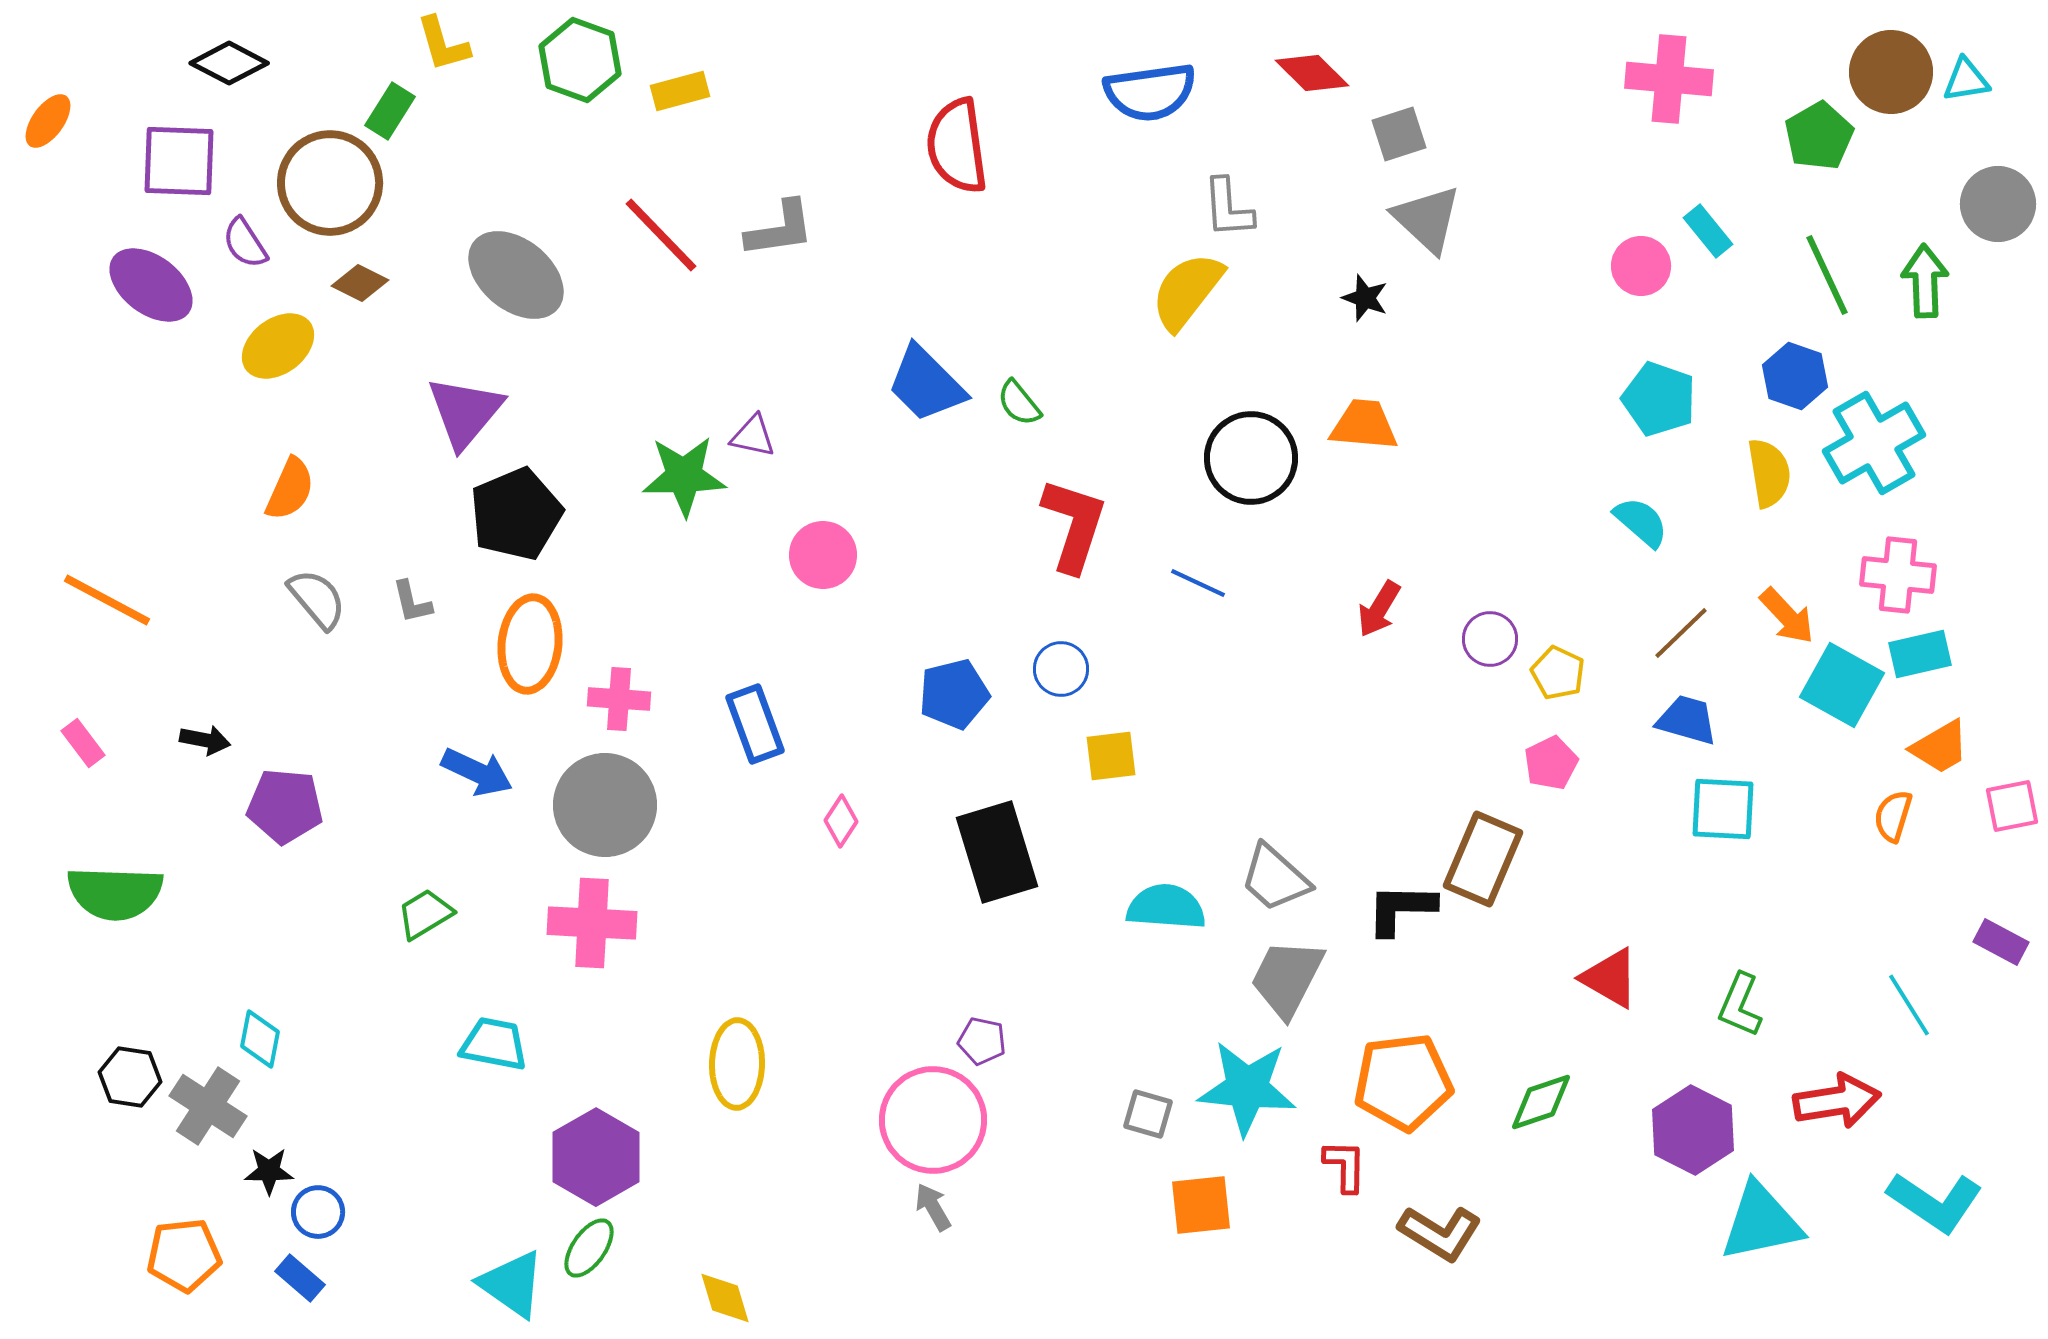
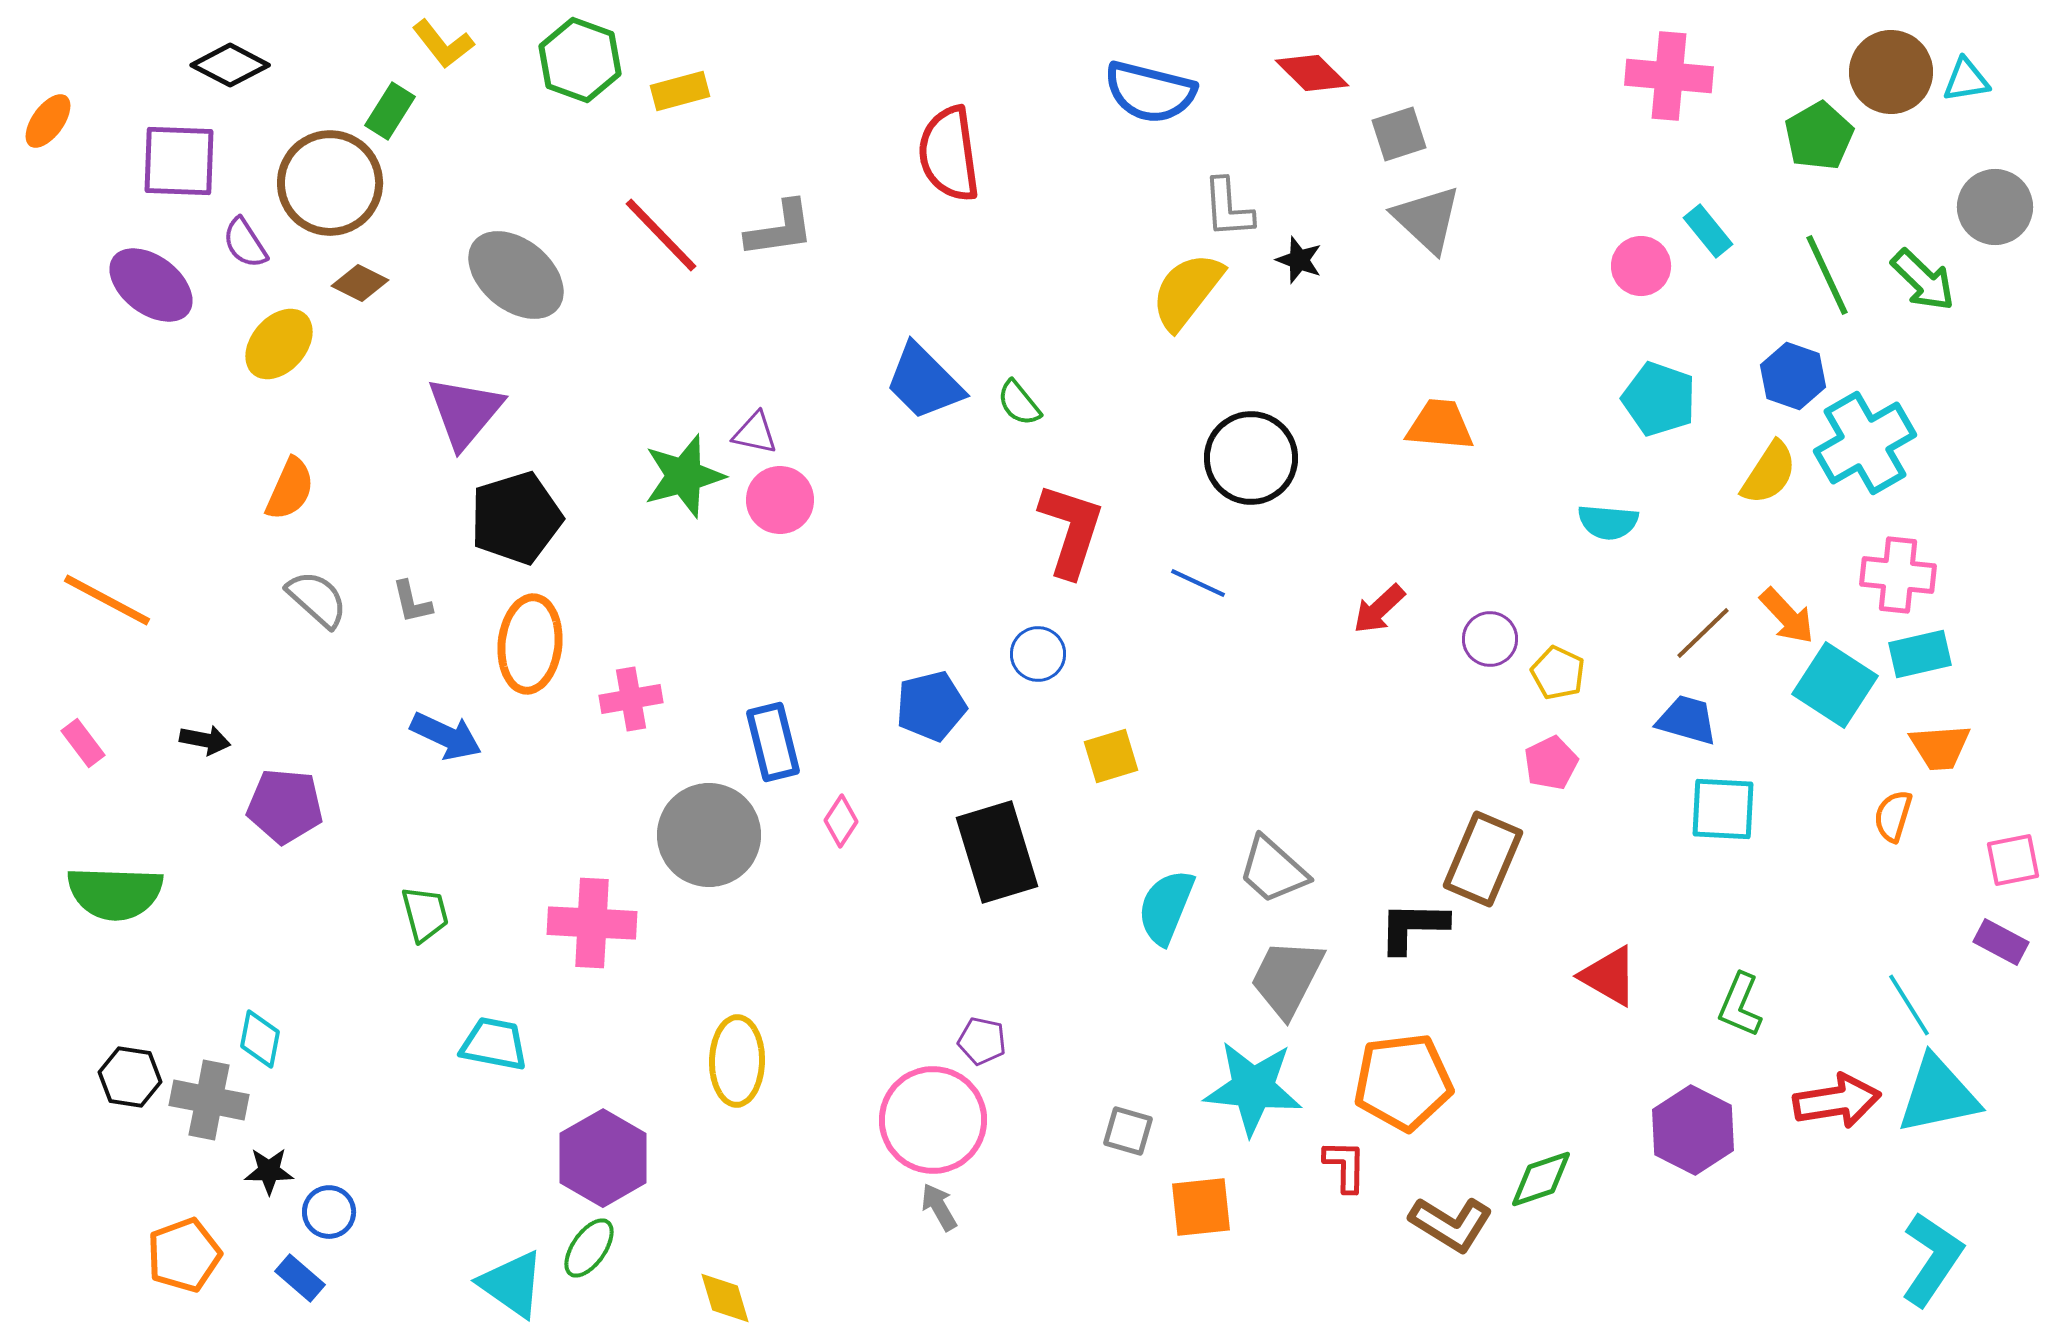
yellow L-shape at (443, 44): rotated 22 degrees counterclockwise
black diamond at (229, 63): moved 1 px right, 2 px down
pink cross at (1669, 79): moved 3 px up
blue semicircle at (1150, 92): rotated 22 degrees clockwise
red semicircle at (957, 146): moved 8 px left, 8 px down
gray circle at (1998, 204): moved 3 px left, 3 px down
green arrow at (1925, 281): moved 2 px left, 1 px up; rotated 136 degrees clockwise
black star at (1365, 298): moved 66 px left, 38 px up
yellow ellipse at (278, 346): moved 1 px right, 2 px up; rotated 12 degrees counterclockwise
blue hexagon at (1795, 376): moved 2 px left
blue trapezoid at (926, 384): moved 2 px left, 2 px up
orange trapezoid at (1364, 425): moved 76 px right
purple triangle at (753, 436): moved 2 px right, 3 px up
cyan cross at (1874, 443): moved 9 px left
yellow semicircle at (1769, 473): rotated 42 degrees clockwise
green star at (684, 476): rotated 14 degrees counterclockwise
black pentagon at (516, 514): moved 4 px down; rotated 6 degrees clockwise
cyan semicircle at (1641, 522): moved 33 px left; rotated 144 degrees clockwise
red L-shape at (1074, 525): moved 3 px left, 5 px down
pink circle at (823, 555): moved 43 px left, 55 px up
gray semicircle at (317, 599): rotated 8 degrees counterclockwise
red arrow at (1379, 609): rotated 16 degrees clockwise
brown line at (1681, 633): moved 22 px right
blue circle at (1061, 669): moved 23 px left, 15 px up
cyan square at (1842, 685): moved 7 px left; rotated 4 degrees clockwise
blue pentagon at (954, 694): moved 23 px left, 12 px down
pink cross at (619, 699): moved 12 px right; rotated 14 degrees counterclockwise
blue rectangle at (755, 724): moved 18 px right, 18 px down; rotated 6 degrees clockwise
orange trapezoid at (1940, 747): rotated 26 degrees clockwise
yellow square at (1111, 756): rotated 10 degrees counterclockwise
blue arrow at (477, 772): moved 31 px left, 36 px up
gray circle at (605, 805): moved 104 px right, 30 px down
pink square at (2012, 806): moved 1 px right, 54 px down
gray trapezoid at (1275, 878): moved 2 px left, 8 px up
cyan semicircle at (1166, 907): rotated 72 degrees counterclockwise
black L-shape at (1401, 909): moved 12 px right, 18 px down
green trapezoid at (425, 914): rotated 106 degrees clockwise
red triangle at (1610, 978): moved 1 px left, 2 px up
yellow ellipse at (737, 1064): moved 3 px up
cyan star at (1247, 1088): moved 6 px right
green diamond at (1541, 1102): moved 77 px down
gray cross at (208, 1106): moved 1 px right, 6 px up; rotated 22 degrees counterclockwise
gray square at (1148, 1114): moved 20 px left, 17 px down
purple hexagon at (596, 1157): moved 7 px right, 1 px down
cyan L-shape at (1935, 1202): moved 3 px left, 57 px down; rotated 90 degrees counterclockwise
orange square at (1201, 1205): moved 2 px down
gray arrow at (933, 1207): moved 6 px right
blue circle at (318, 1212): moved 11 px right
cyan triangle at (1761, 1222): moved 177 px right, 127 px up
brown L-shape at (1440, 1233): moved 11 px right, 9 px up
orange pentagon at (184, 1255): rotated 14 degrees counterclockwise
